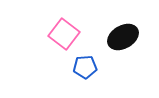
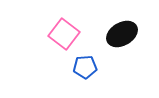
black ellipse: moved 1 px left, 3 px up
